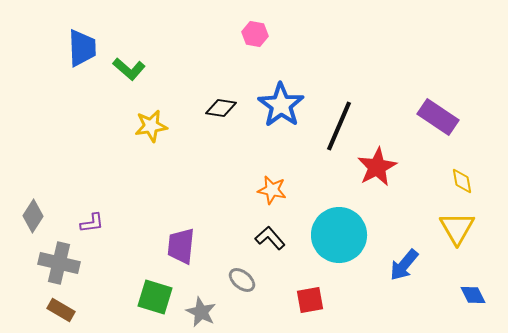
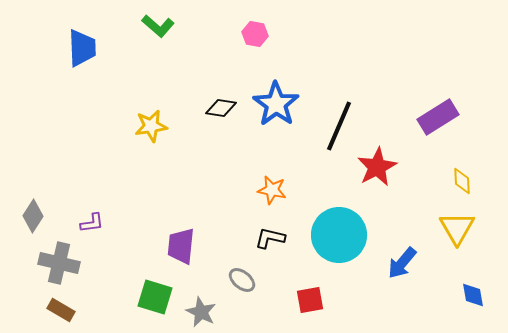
green L-shape: moved 29 px right, 43 px up
blue star: moved 5 px left, 1 px up
purple rectangle: rotated 66 degrees counterclockwise
yellow diamond: rotated 8 degrees clockwise
black L-shape: rotated 36 degrees counterclockwise
blue arrow: moved 2 px left, 2 px up
blue diamond: rotated 16 degrees clockwise
